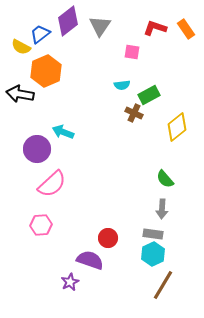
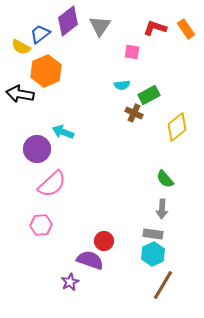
red circle: moved 4 px left, 3 px down
